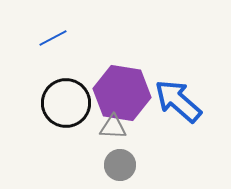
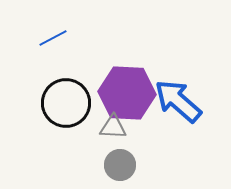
purple hexagon: moved 5 px right; rotated 6 degrees counterclockwise
